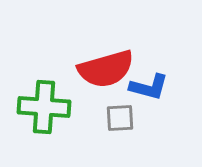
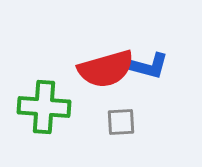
blue L-shape: moved 21 px up
gray square: moved 1 px right, 4 px down
